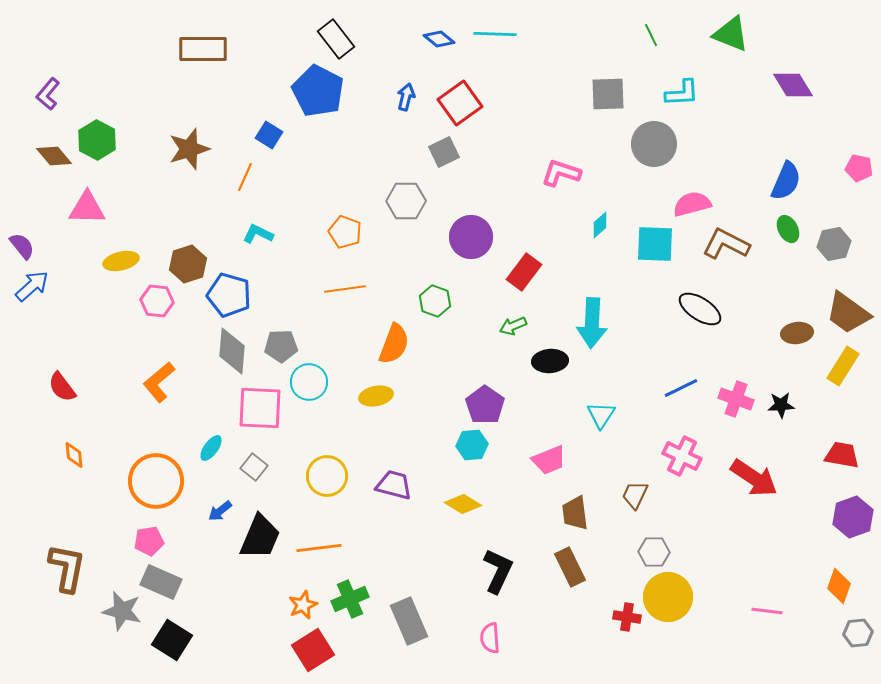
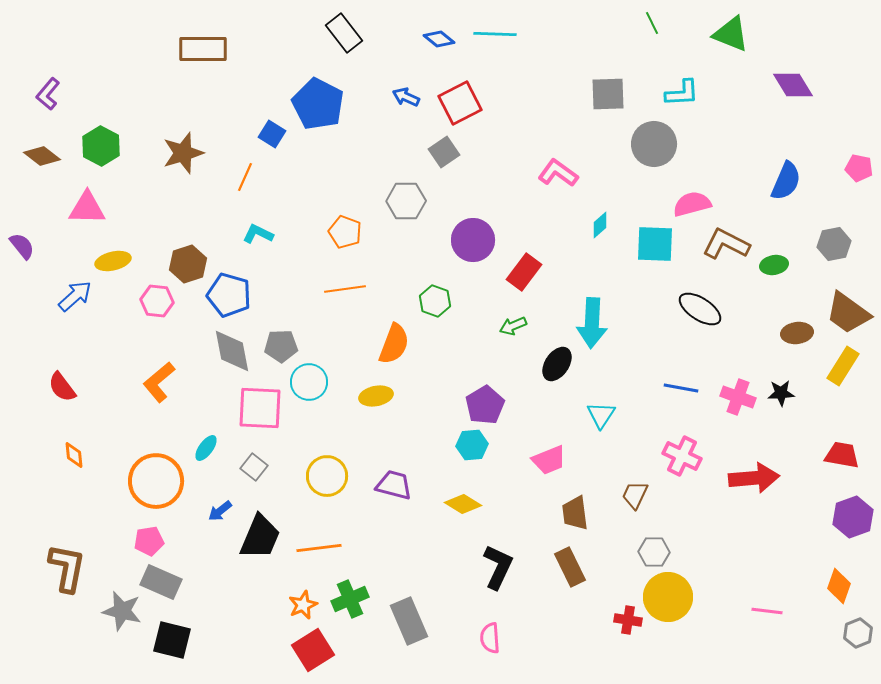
green line at (651, 35): moved 1 px right, 12 px up
black rectangle at (336, 39): moved 8 px right, 6 px up
blue pentagon at (318, 91): moved 13 px down
blue arrow at (406, 97): rotated 80 degrees counterclockwise
red square at (460, 103): rotated 9 degrees clockwise
blue square at (269, 135): moved 3 px right, 1 px up
green hexagon at (97, 140): moved 4 px right, 6 px down
brown star at (189, 149): moved 6 px left, 4 px down
gray square at (444, 152): rotated 8 degrees counterclockwise
brown diamond at (54, 156): moved 12 px left; rotated 12 degrees counterclockwise
pink L-shape at (561, 173): moved 3 px left; rotated 18 degrees clockwise
green ellipse at (788, 229): moved 14 px left, 36 px down; rotated 72 degrees counterclockwise
purple circle at (471, 237): moved 2 px right, 3 px down
yellow ellipse at (121, 261): moved 8 px left
blue arrow at (32, 286): moved 43 px right, 10 px down
gray diamond at (232, 351): rotated 15 degrees counterclockwise
black ellipse at (550, 361): moved 7 px right, 3 px down; rotated 52 degrees counterclockwise
blue line at (681, 388): rotated 36 degrees clockwise
pink cross at (736, 399): moved 2 px right, 2 px up
purple pentagon at (485, 405): rotated 6 degrees clockwise
black star at (781, 405): moved 12 px up
cyan ellipse at (211, 448): moved 5 px left
red arrow at (754, 478): rotated 39 degrees counterclockwise
black L-shape at (498, 571): moved 4 px up
red cross at (627, 617): moved 1 px right, 3 px down
gray hexagon at (858, 633): rotated 16 degrees counterclockwise
black square at (172, 640): rotated 18 degrees counterclockwise
